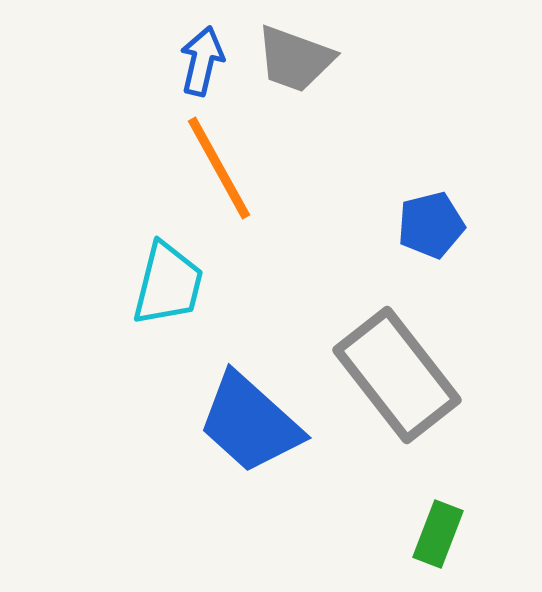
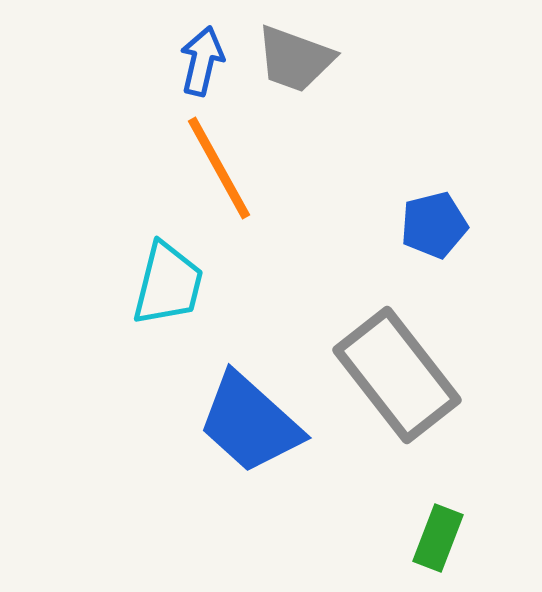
blue pentagon: moved 3 px right
green rectangle: moved 4 px down
